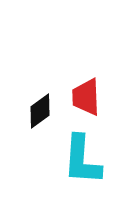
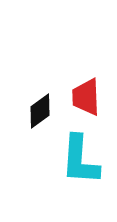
cyan L-shape: moved 2 px left
